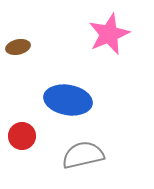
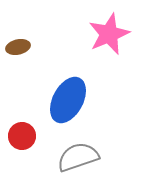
blue ellipse: rotated 72 degrees counterclockwise
gray semicircle: moved 5 px left, 2 px down; rotated 6 degrees counterclockwise
